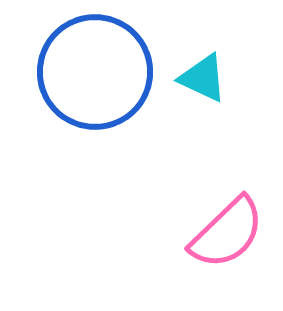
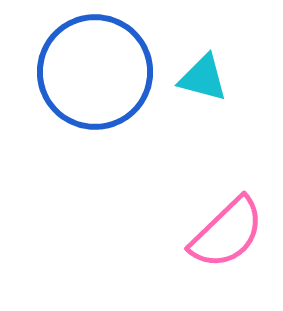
cyan triangle: rotated 10 degrees counterclockwise
